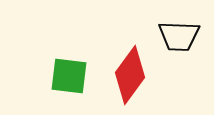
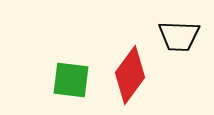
green square: moved 2 px right, 4 px down
